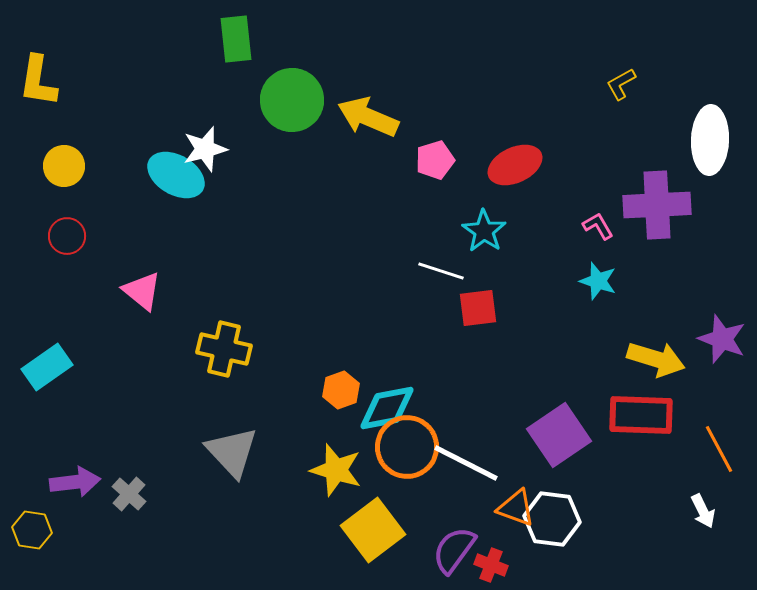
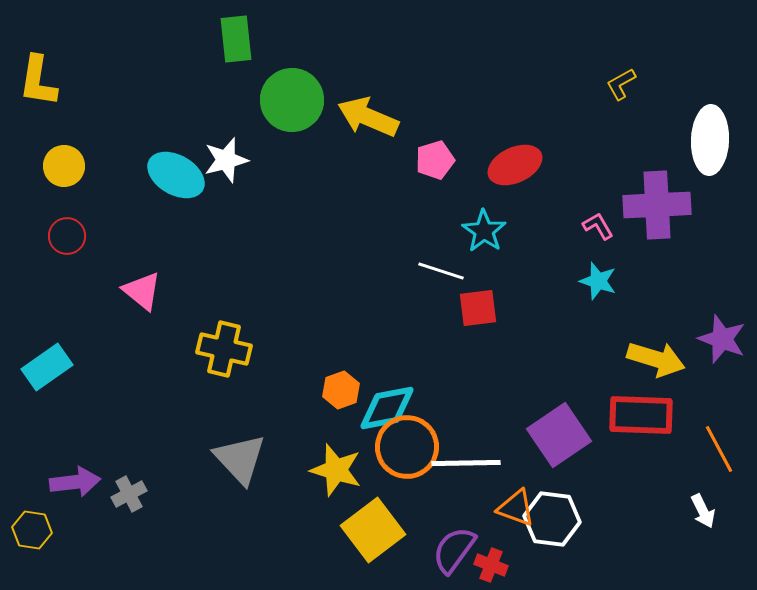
white star at (205, 149): moved 21 px right, 11 px down
gray triangle at (232, 452): moved 8 px right, 7 px down
white line at (466, 463): rotated 28 degrees counterclockwise
gray cross at (129, 494): rotated 20 degrees clockwise
